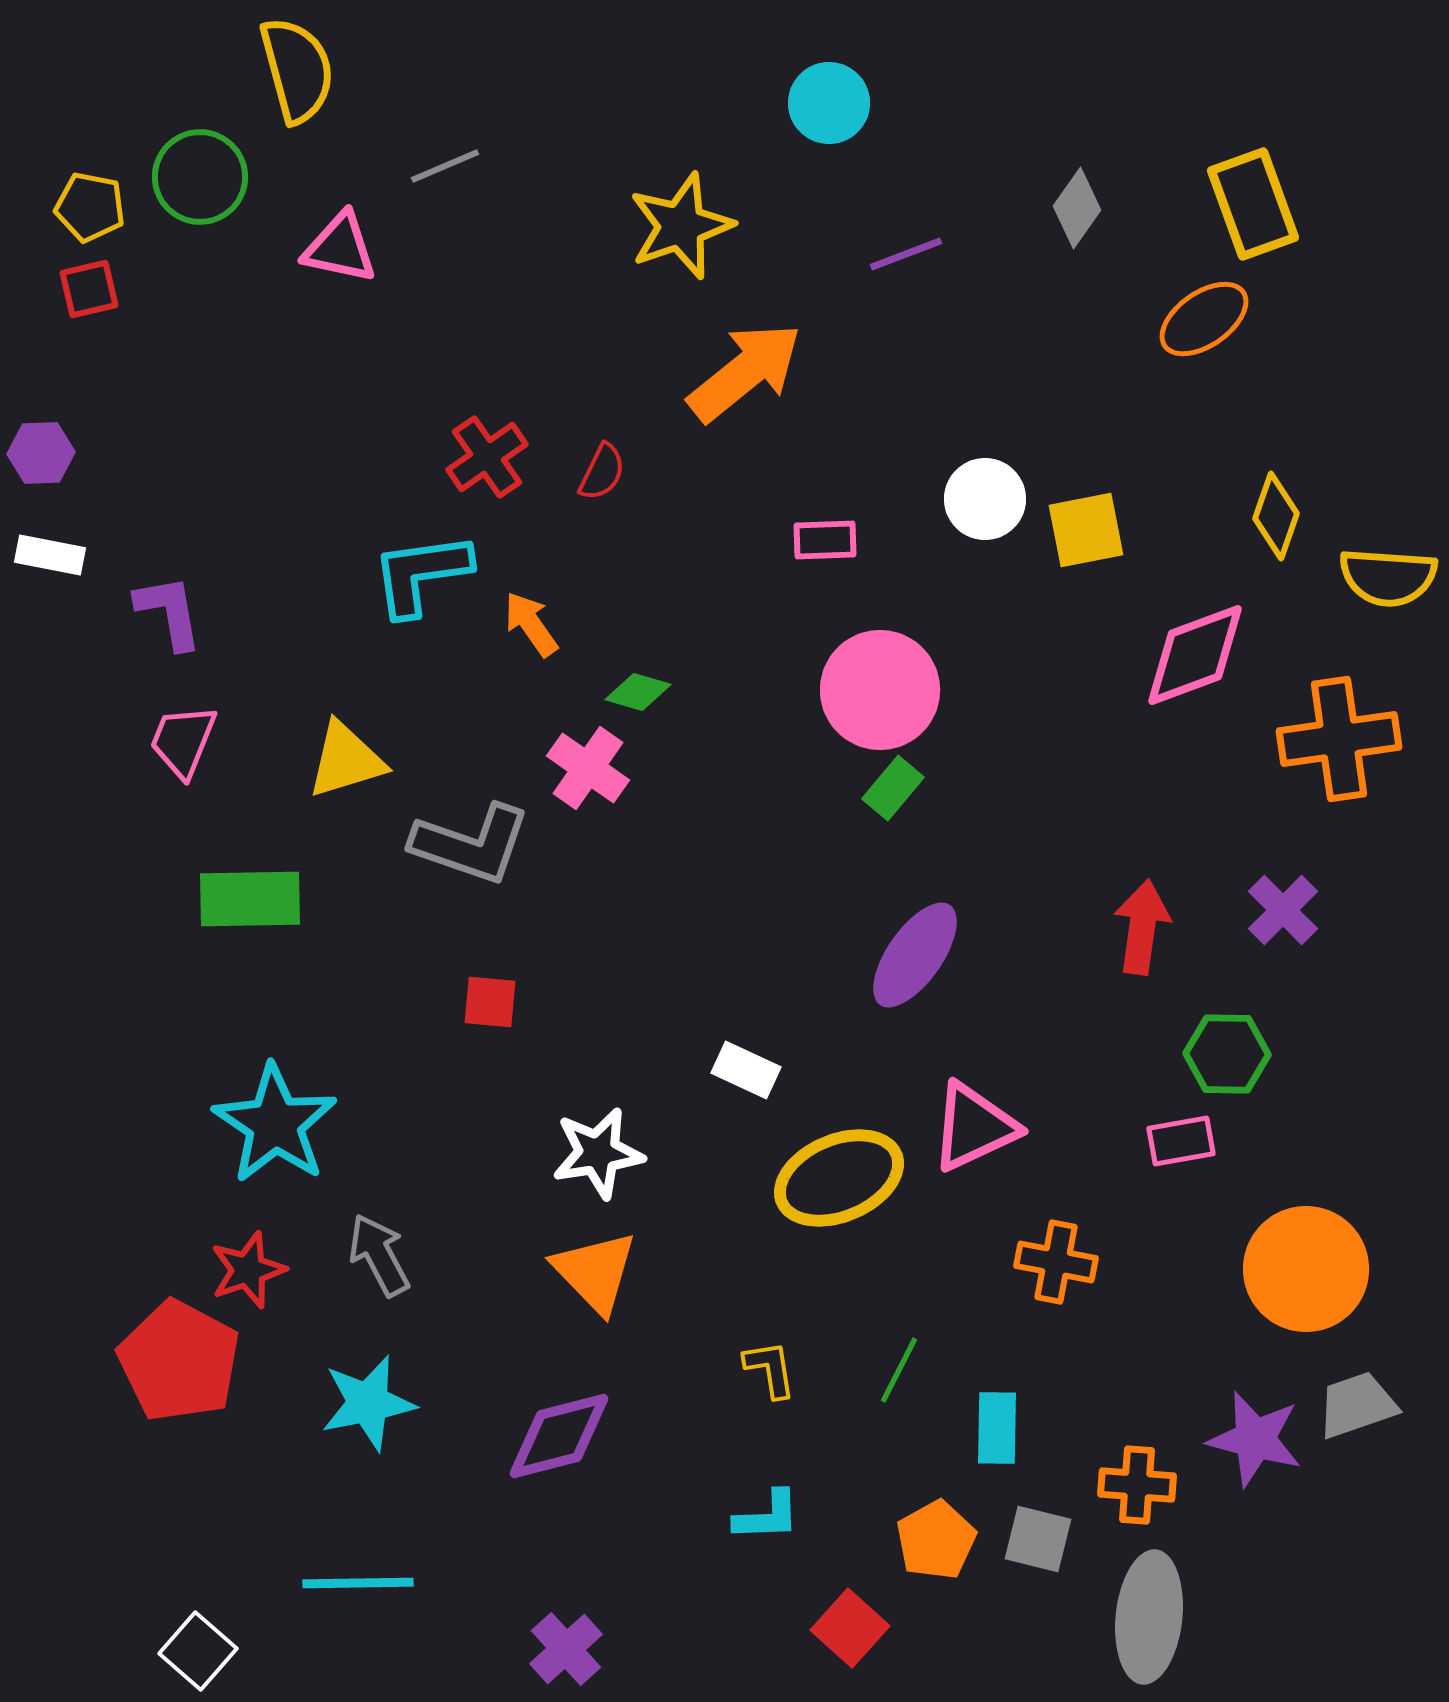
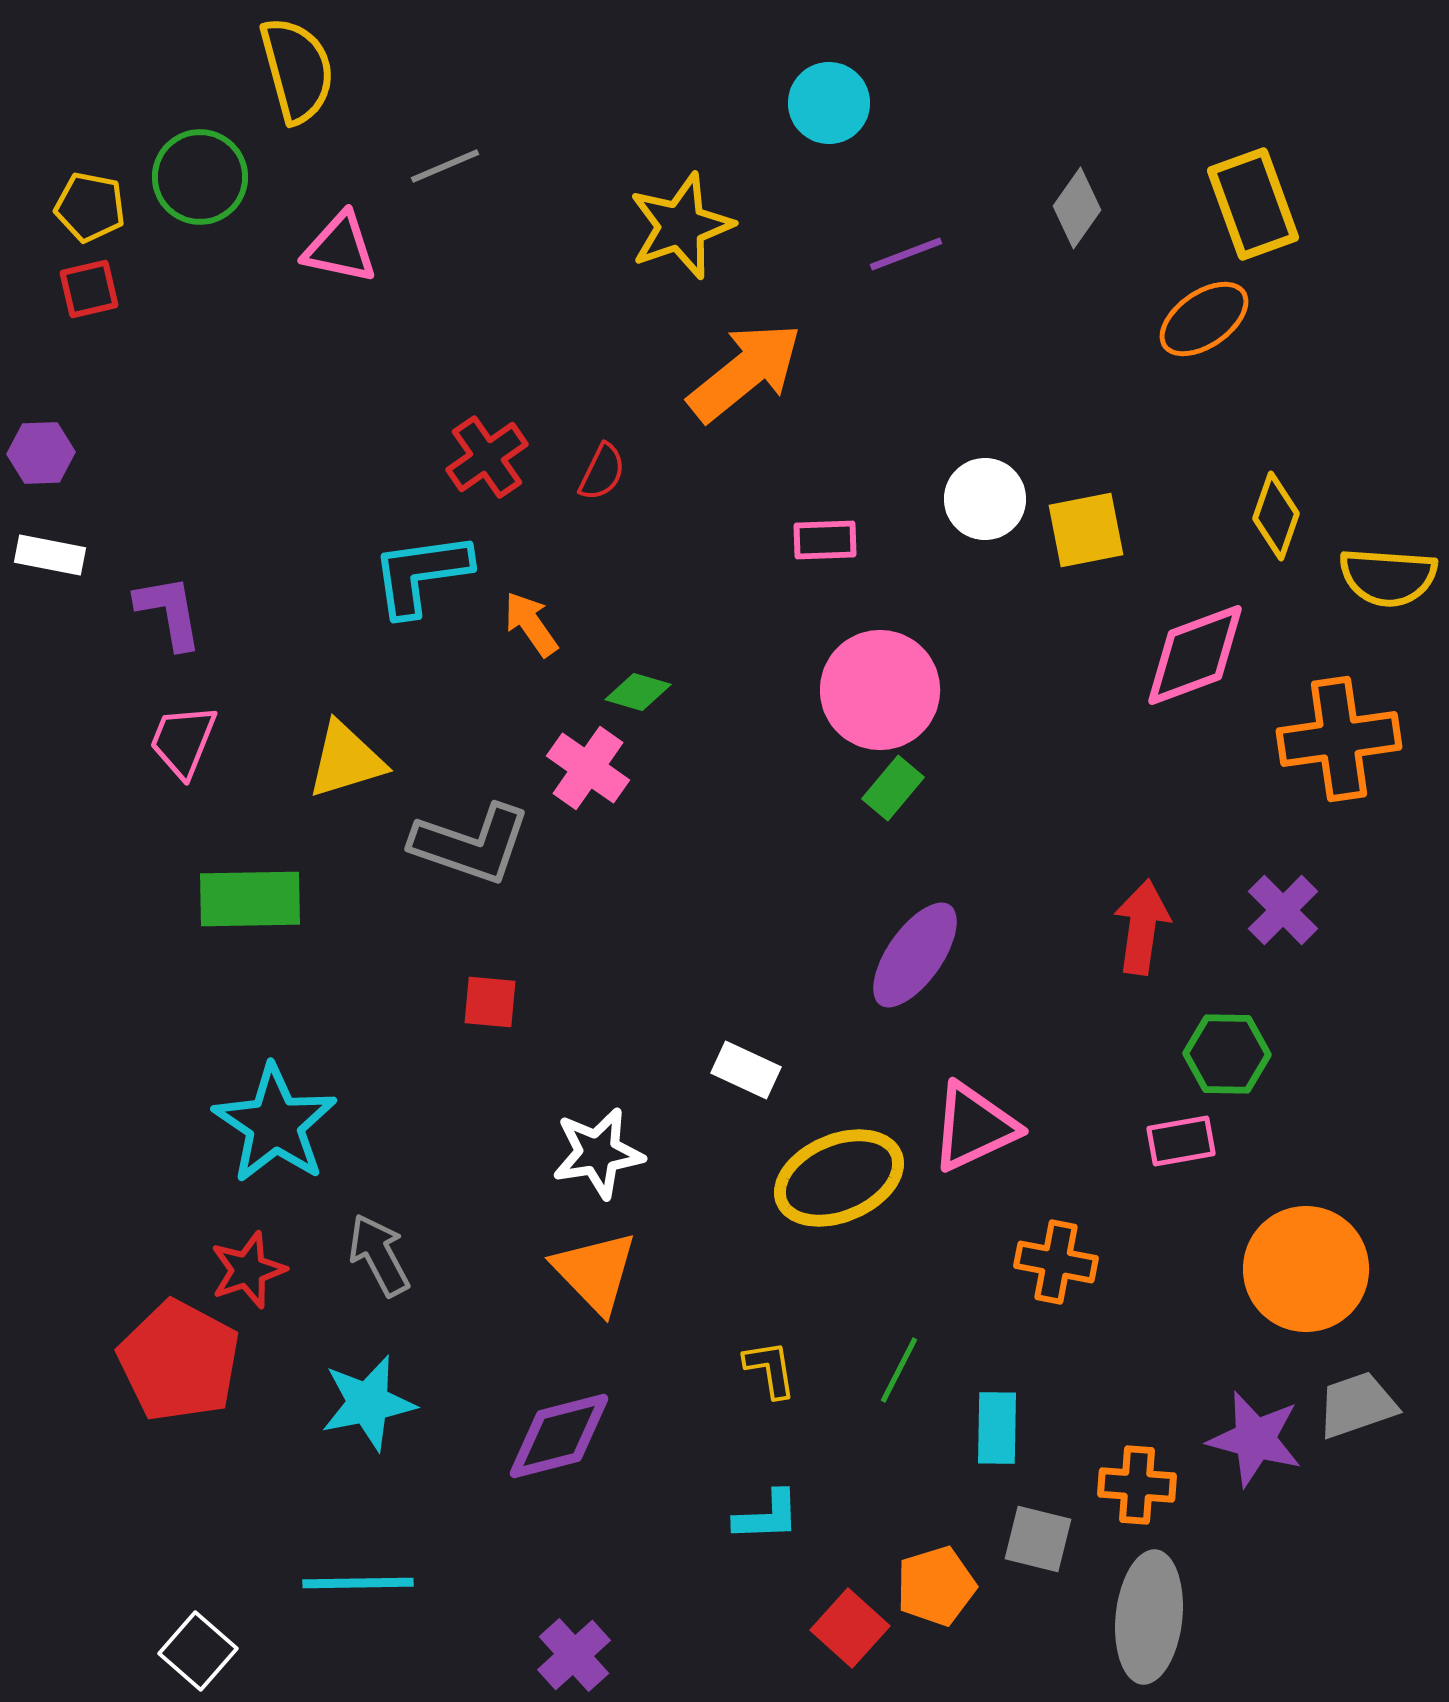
orange pentagon at (936, 1540): moved 46 px down; rotated 12 degrees clockwise
purple cross at (566, 1649): moved 8 px right, 6 px down
